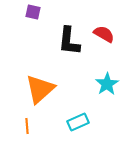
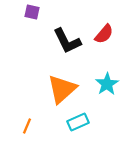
purple square: moved 1 px left
red semicircle: rotated 100 degrees clockwise
black L-shape: moved 2 px left; rotated 32 degrees counterclockwise
orange triangle: moved 22 px right
orange line: rotated 28 degrees clockwise
